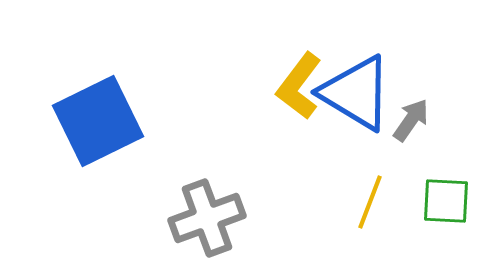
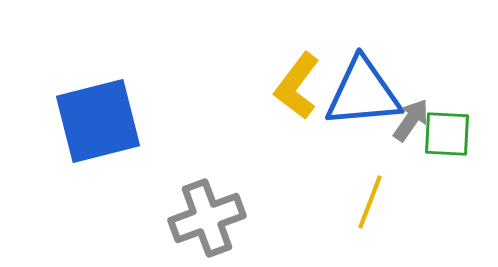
yellow L-shape: moved 2 px left
blue triangle: moved 7 px right; rotated 36 degrees counterclockwise
blue square: rotated 12 degrees clockwise
green square: moved 1 px right, 67 px up
